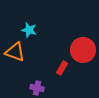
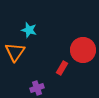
orange triangle: rotated 45 degrees clockwise
purple cross: rotated 32 degrees counterclockwise
